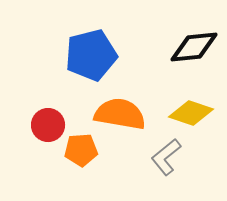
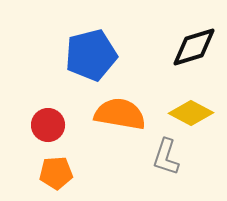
black diamond: rotated 12 degrees counterclockwise
yellow diamond: rotated 9 degrees clockwise
orange pentagon: moved 25 px left, 23 px down
gray L-shape: rotated 33 degrees counterclockwise
